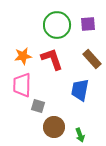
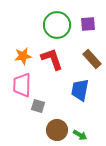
brown circle: moved 3 px right, 3 px down
green arrow: rotated 40 degrees counterclockwise
